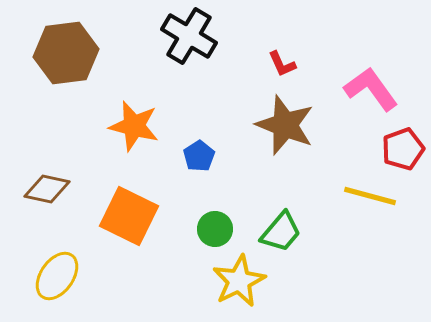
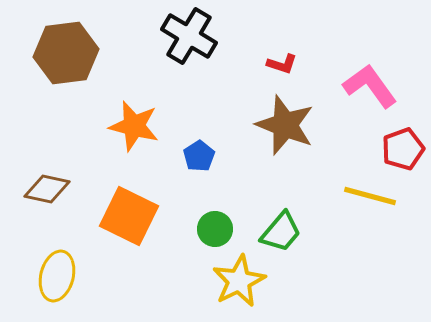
red L-shape: rotated 48 degrees counterclockwise
pink L-shape: moved 1 px left, 3 px up
yellow ellipse: rotated 21 degrees counterclockwise
